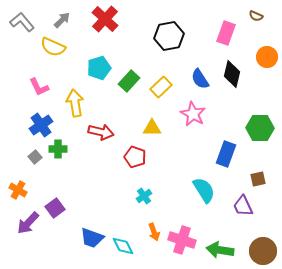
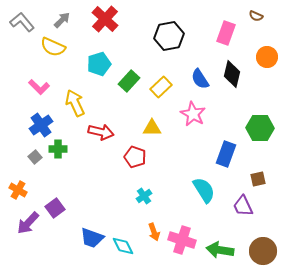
cyan pentagon: moved 4 px up
pink L-shape: rotated 20 degrees counterclockwise
yellow arrow: rotated 16 degrees counterclockwise
